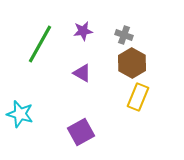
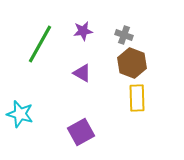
brown hexagon: rotated 8 degrees counterclockwise
yellow rectangle: moved 1 px left, 1 px down; rotated 24 degrees counterclockwise
